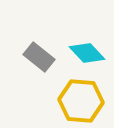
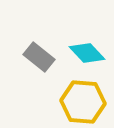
yellow hexagon: moved 2 px right, 1 px down
